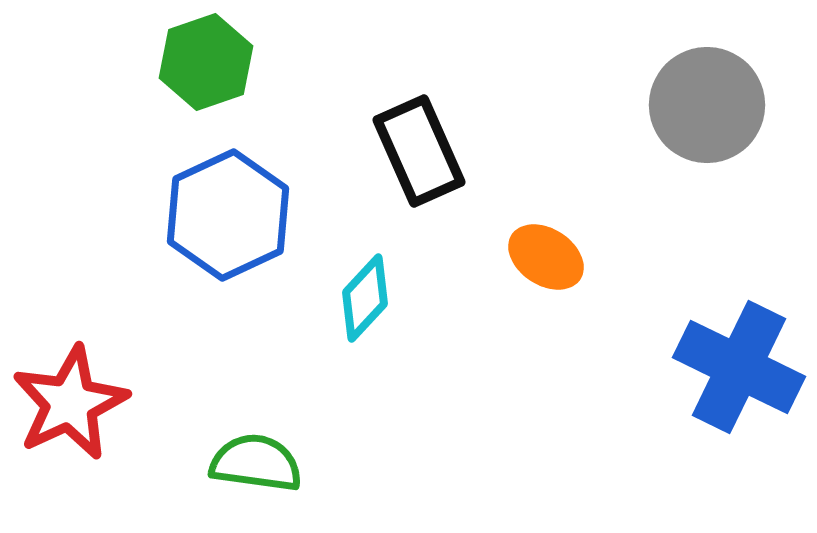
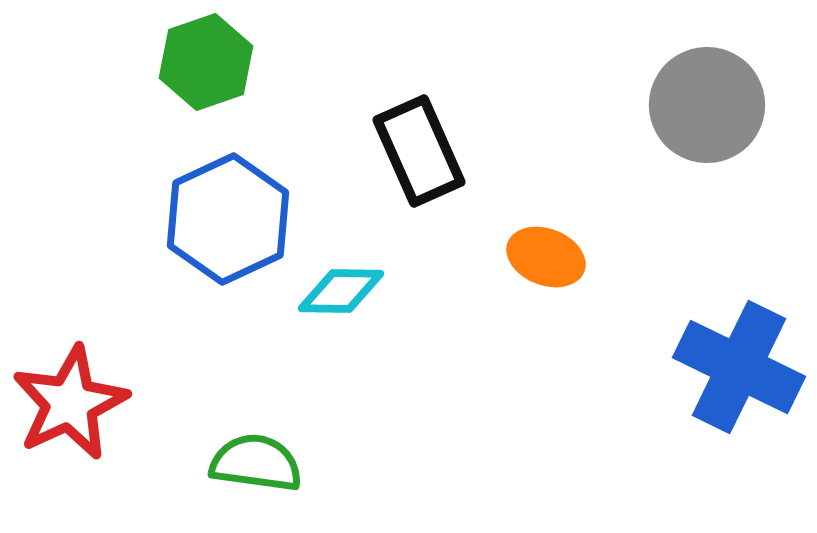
blue hexagon: moved 4 px down
orange ellipse: rotated 12 degrees counterclockwise
cyan diamond: moved 24 px left, 7 px up; rotated 48 degrees clockwise
